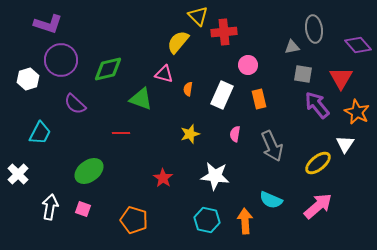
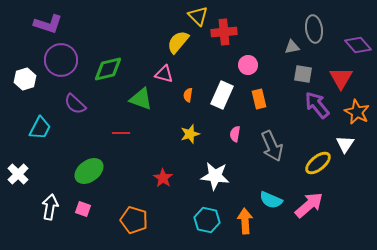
white hexagon: moved 3 px left
orange semicircle: moved 6 px down
cyan trapezoid: moved 5 px up
pink arrow: moved 9 px left, 1 px up
